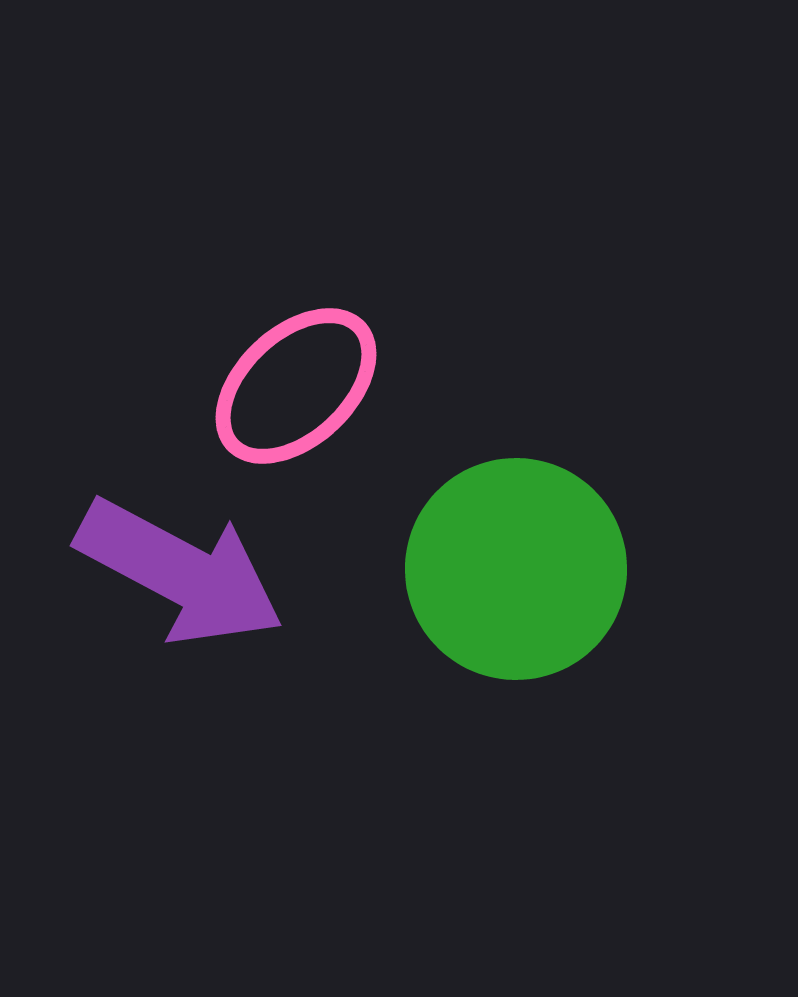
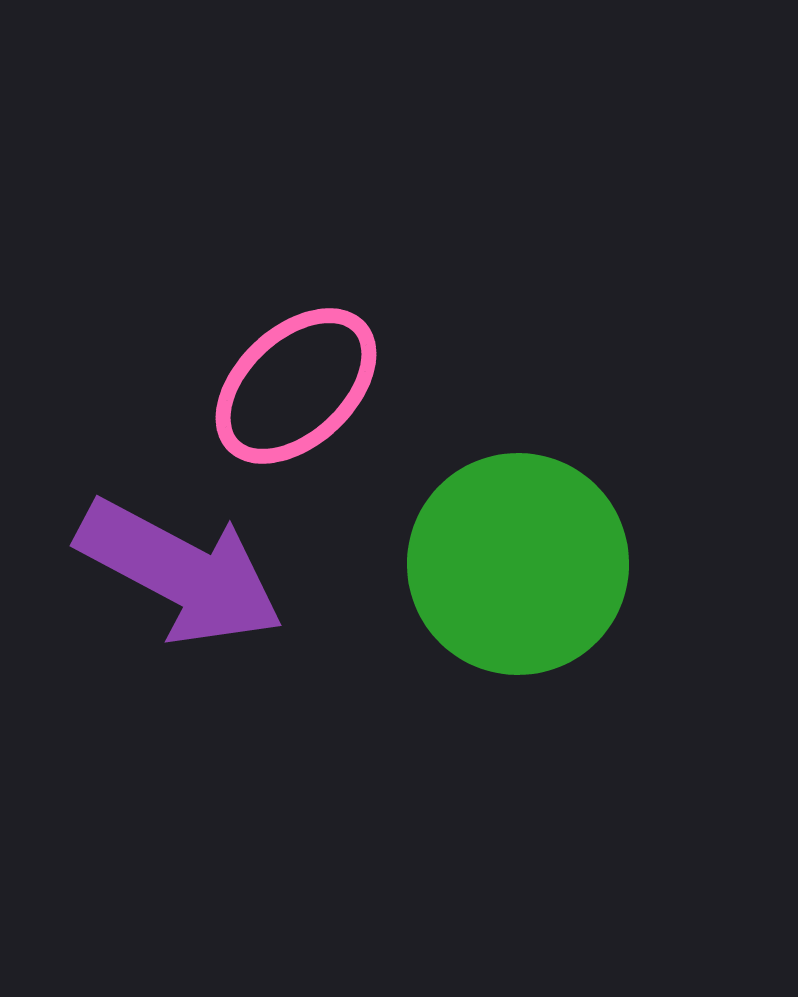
green circle: moved 2 px right, 5 px up
